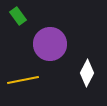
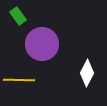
purple circle: moved 8 px left
yellow line: moved 4 px left; rotated 12 degrees clockwise
